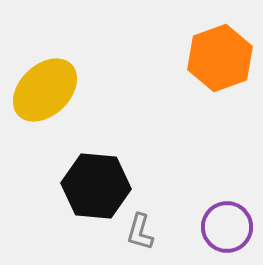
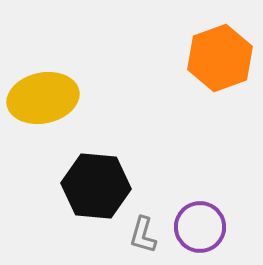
yellow ellipse: moved 2 px left, 8 px down; rotated 32 degrees clockwise
purple circle: moved 27 px left
gray L-shape: moved 3 px right, 3 px down
